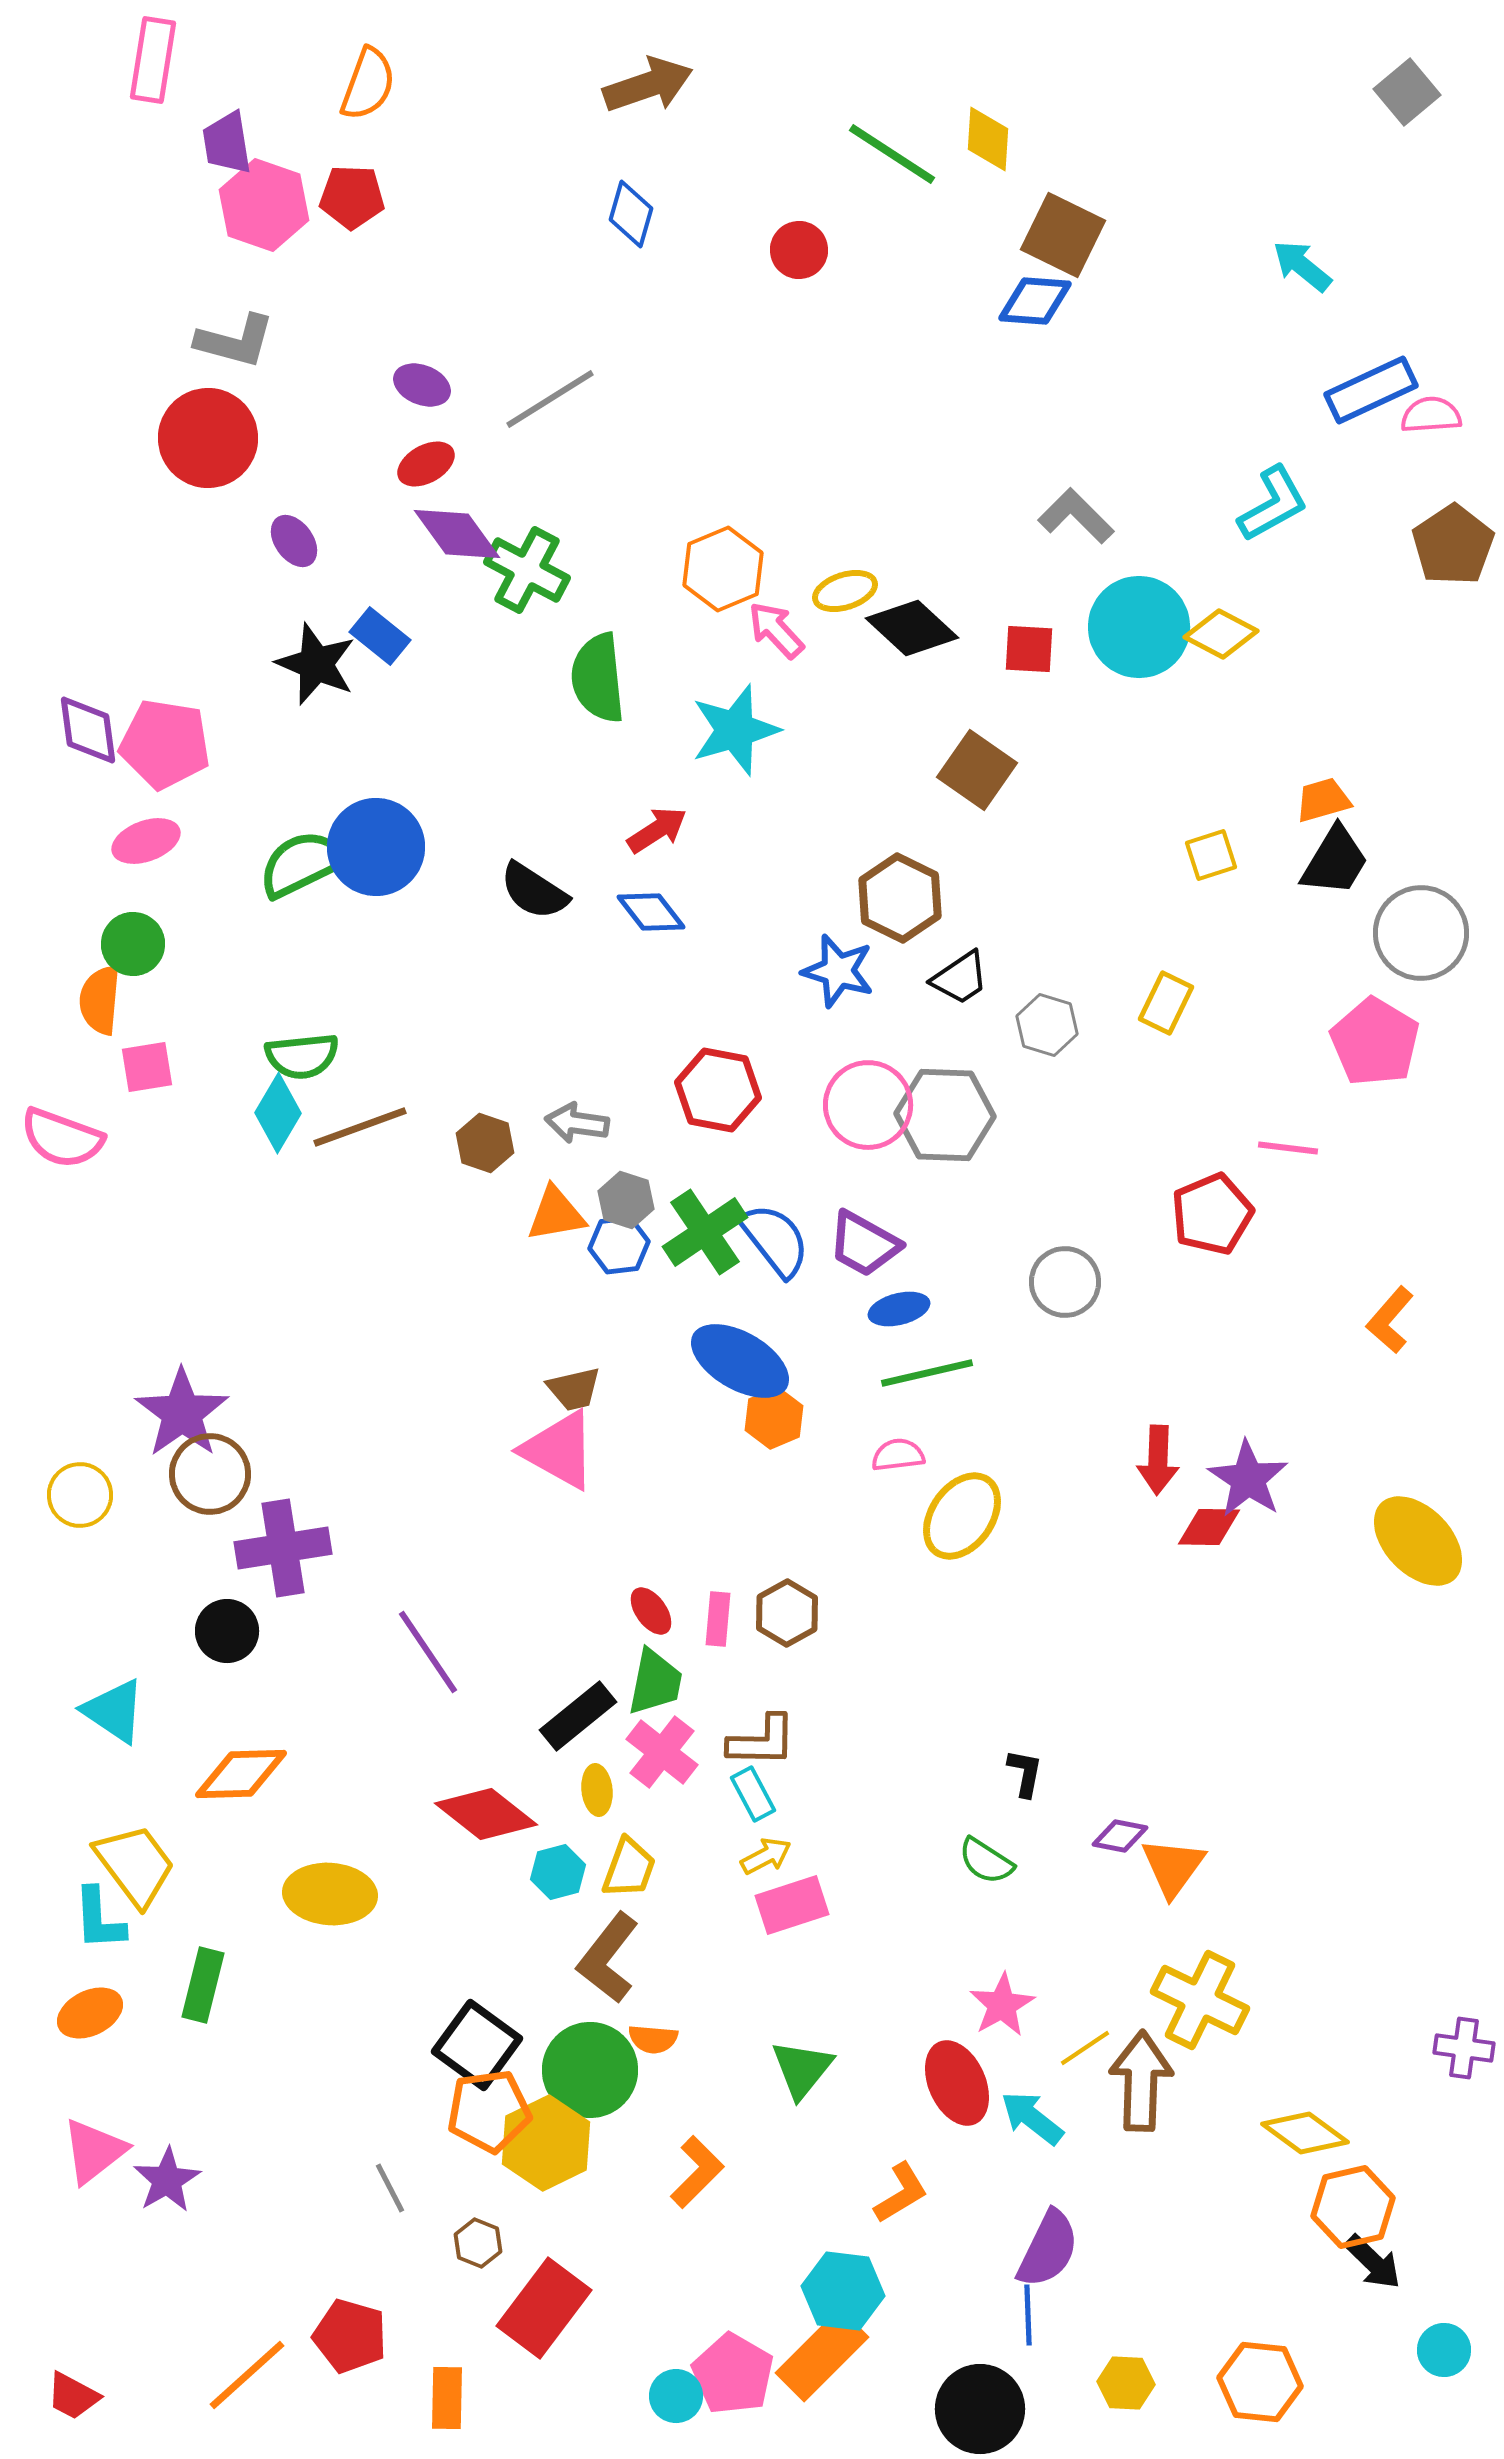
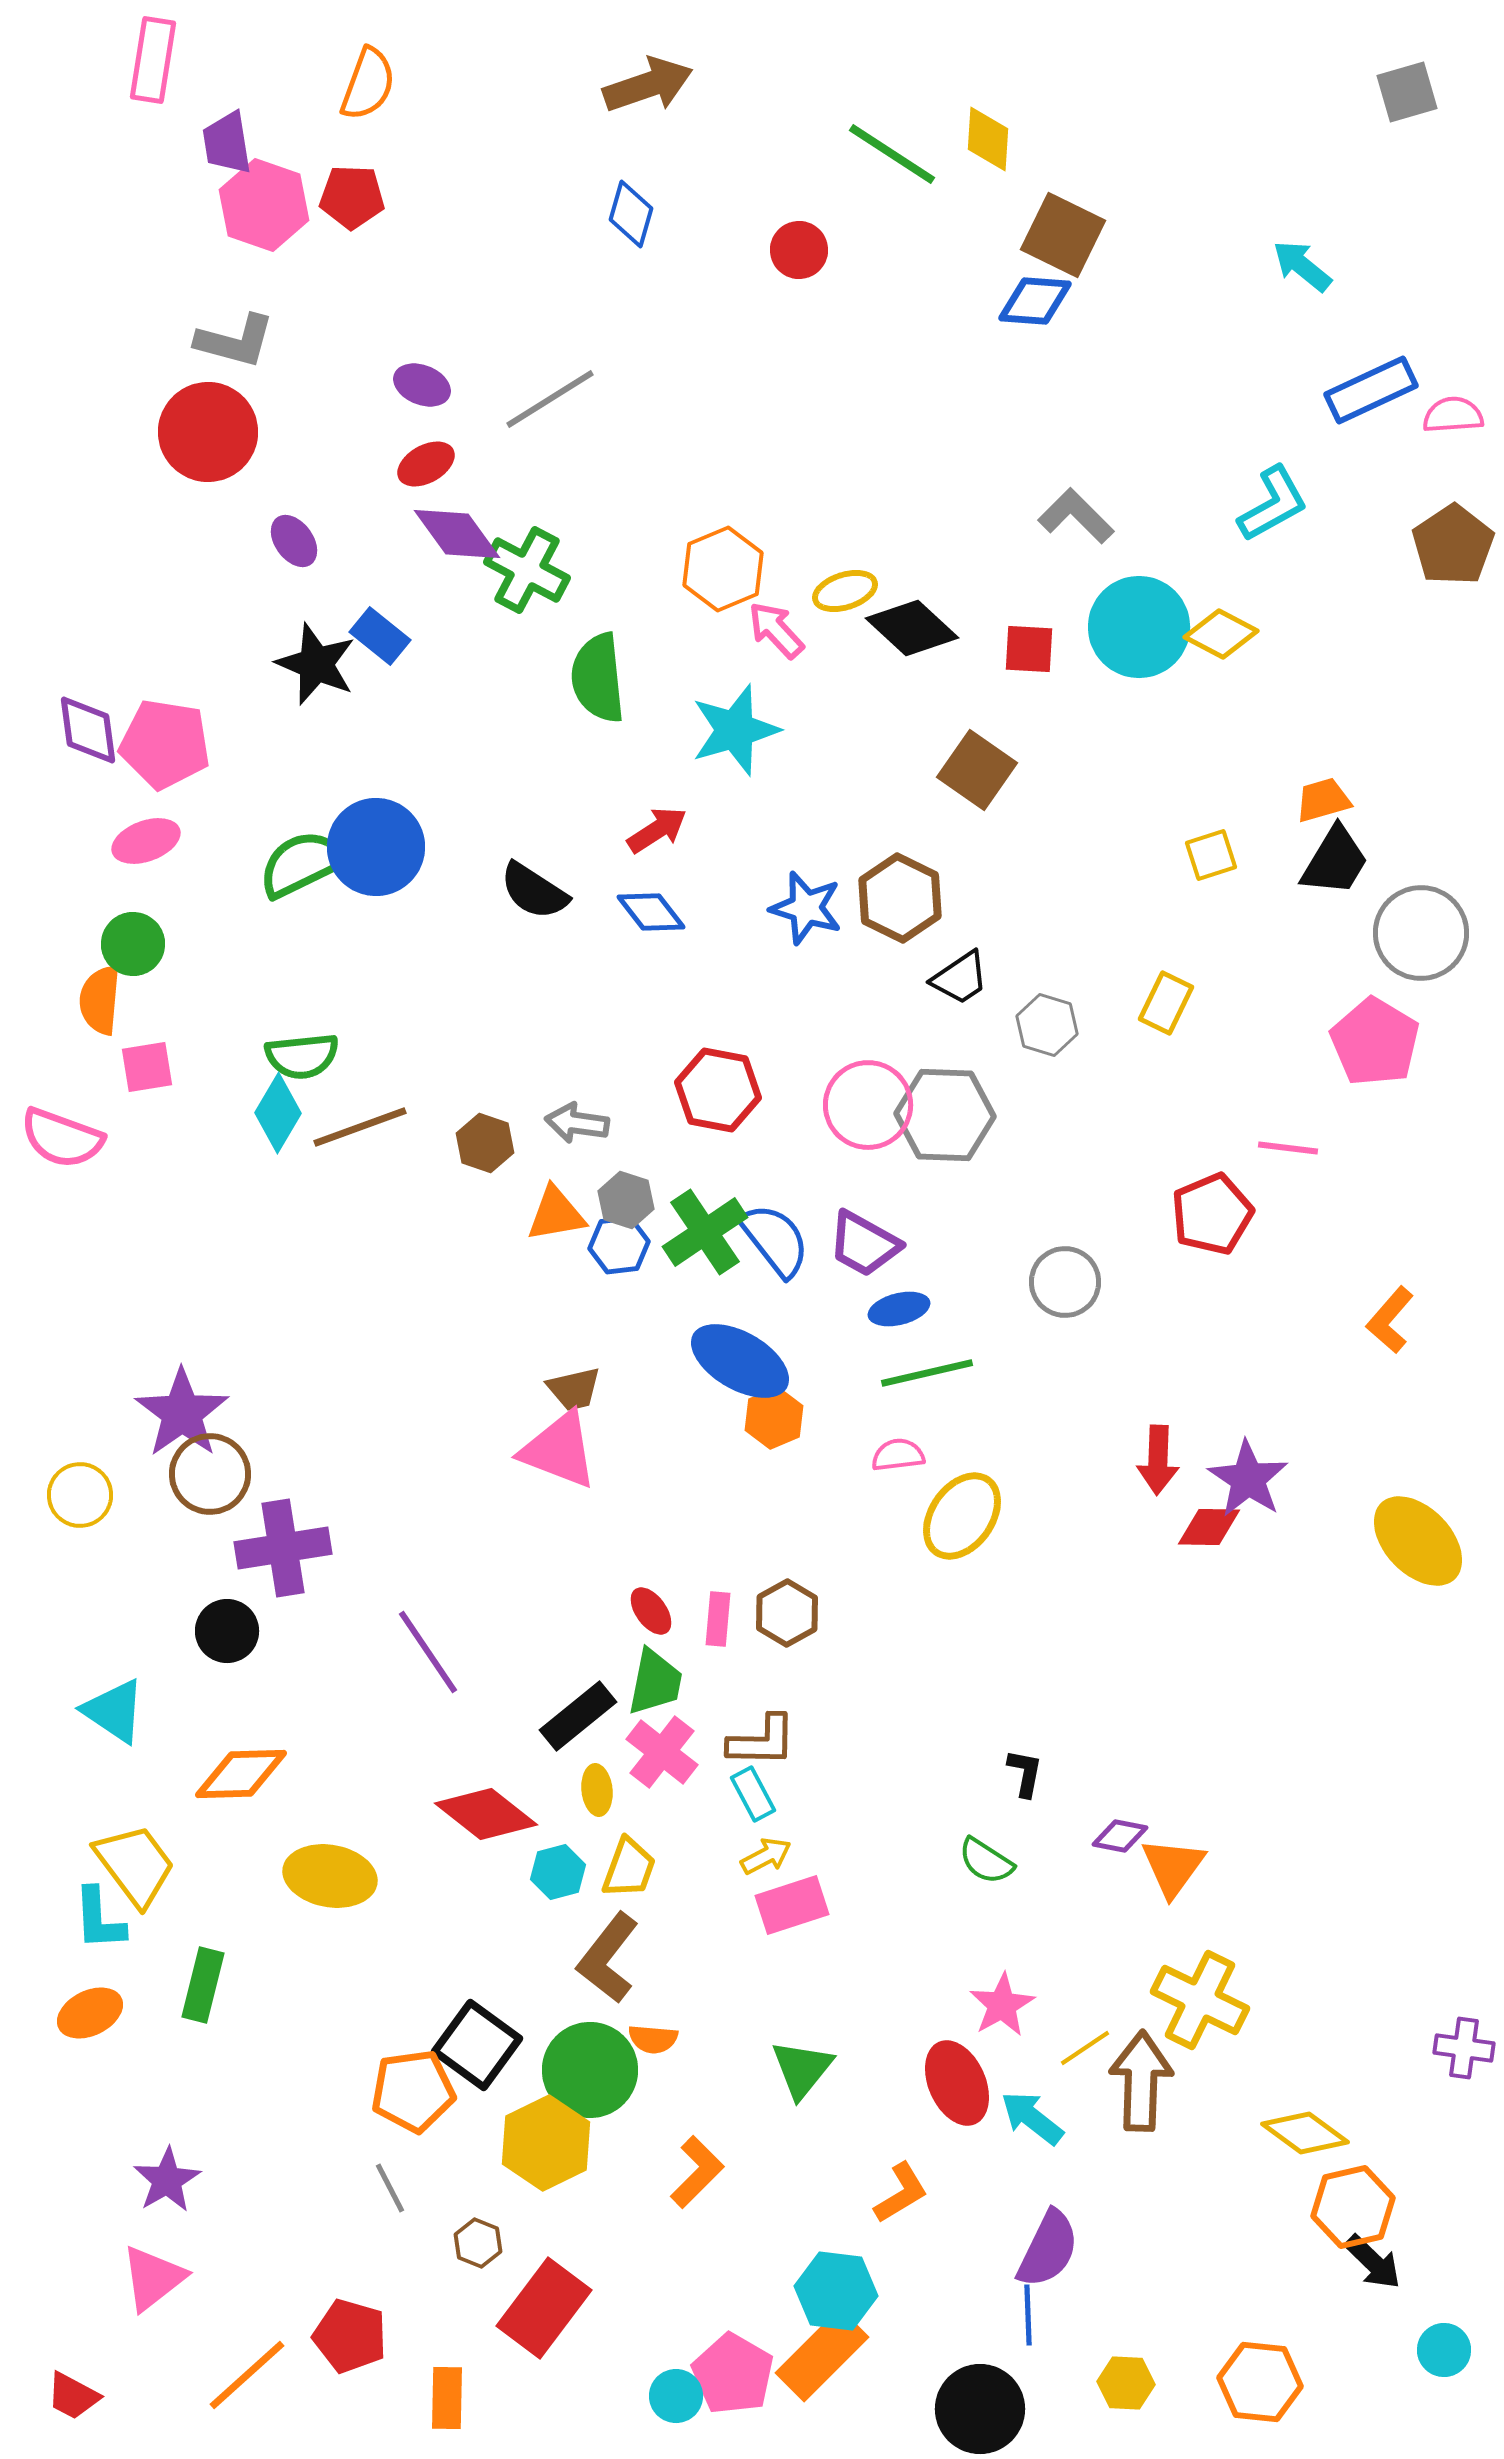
gray square at (1407, 92): rotated 24 degrees clockwise
pink semicircle at (1431, 415): moved 22 px right
red circle at (208, 438): moved 6 px up
blue star at (838, 971): moved 32 px left, 63 px up
pink triangle at (559, 1450): rotated 8 degrees counterclockwise
yellow ellipse at (330, 1894): moved 18 px up; rotated 6 degrees clockwise
orange pentagon at (489, 2111): moved 76 px left, 20 px up
pink triangle at (94, 2151): moved 59 px right, 127 px down
cyan hexagon at (843, 2291): moved 7 px left
